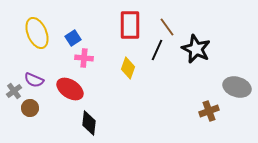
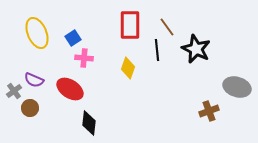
black line: rotated 30 degrees counterclockwise
